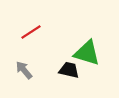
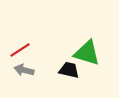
red line: moved 11 px left, 18 px down
gray arrow: rotated 36 degrees counterclockwise
